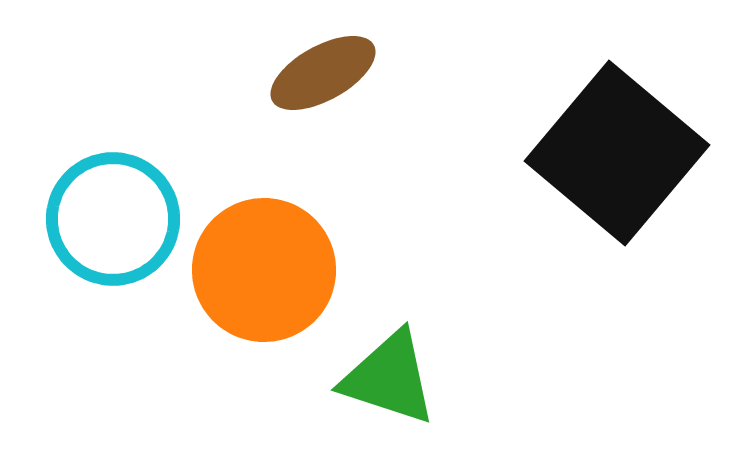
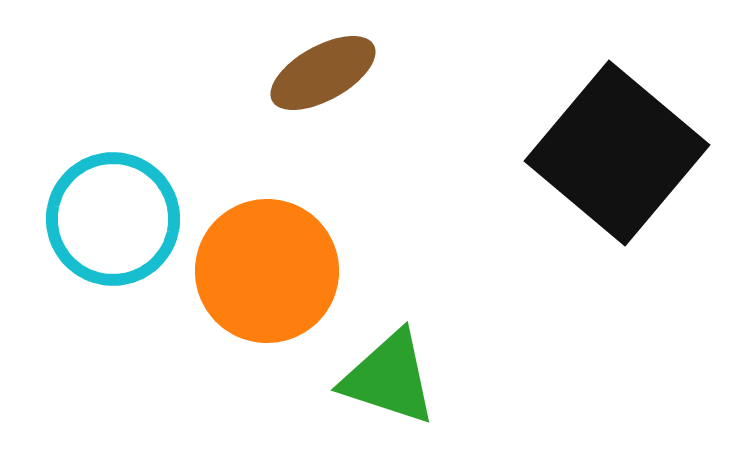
orange circle: moved 3 px right, 1 px down
